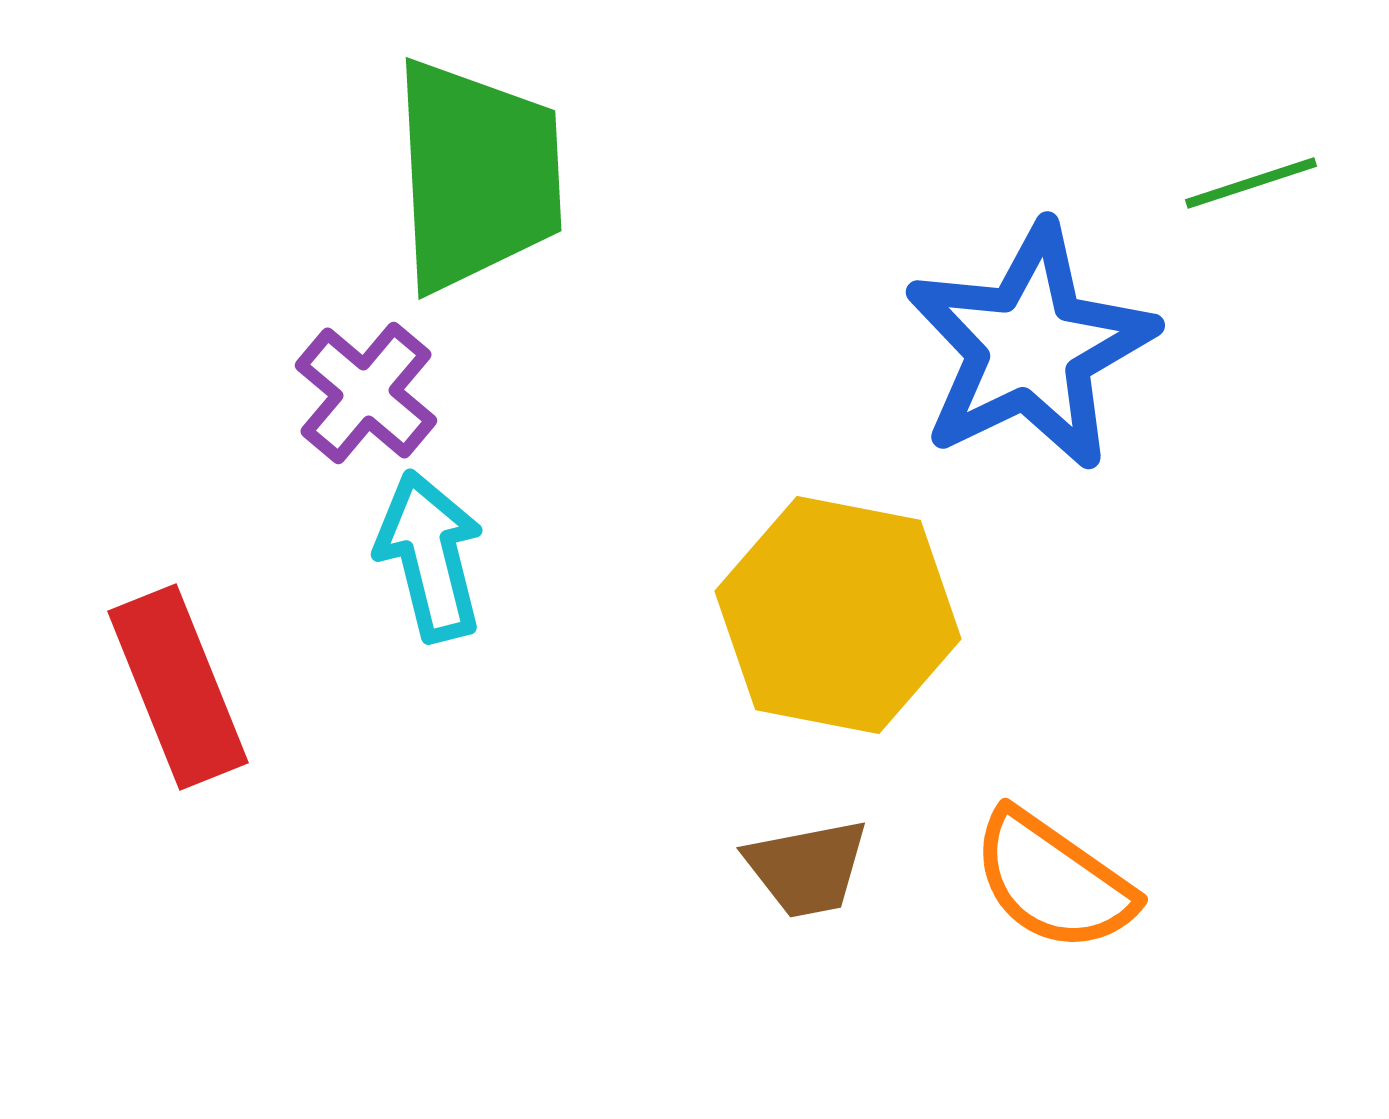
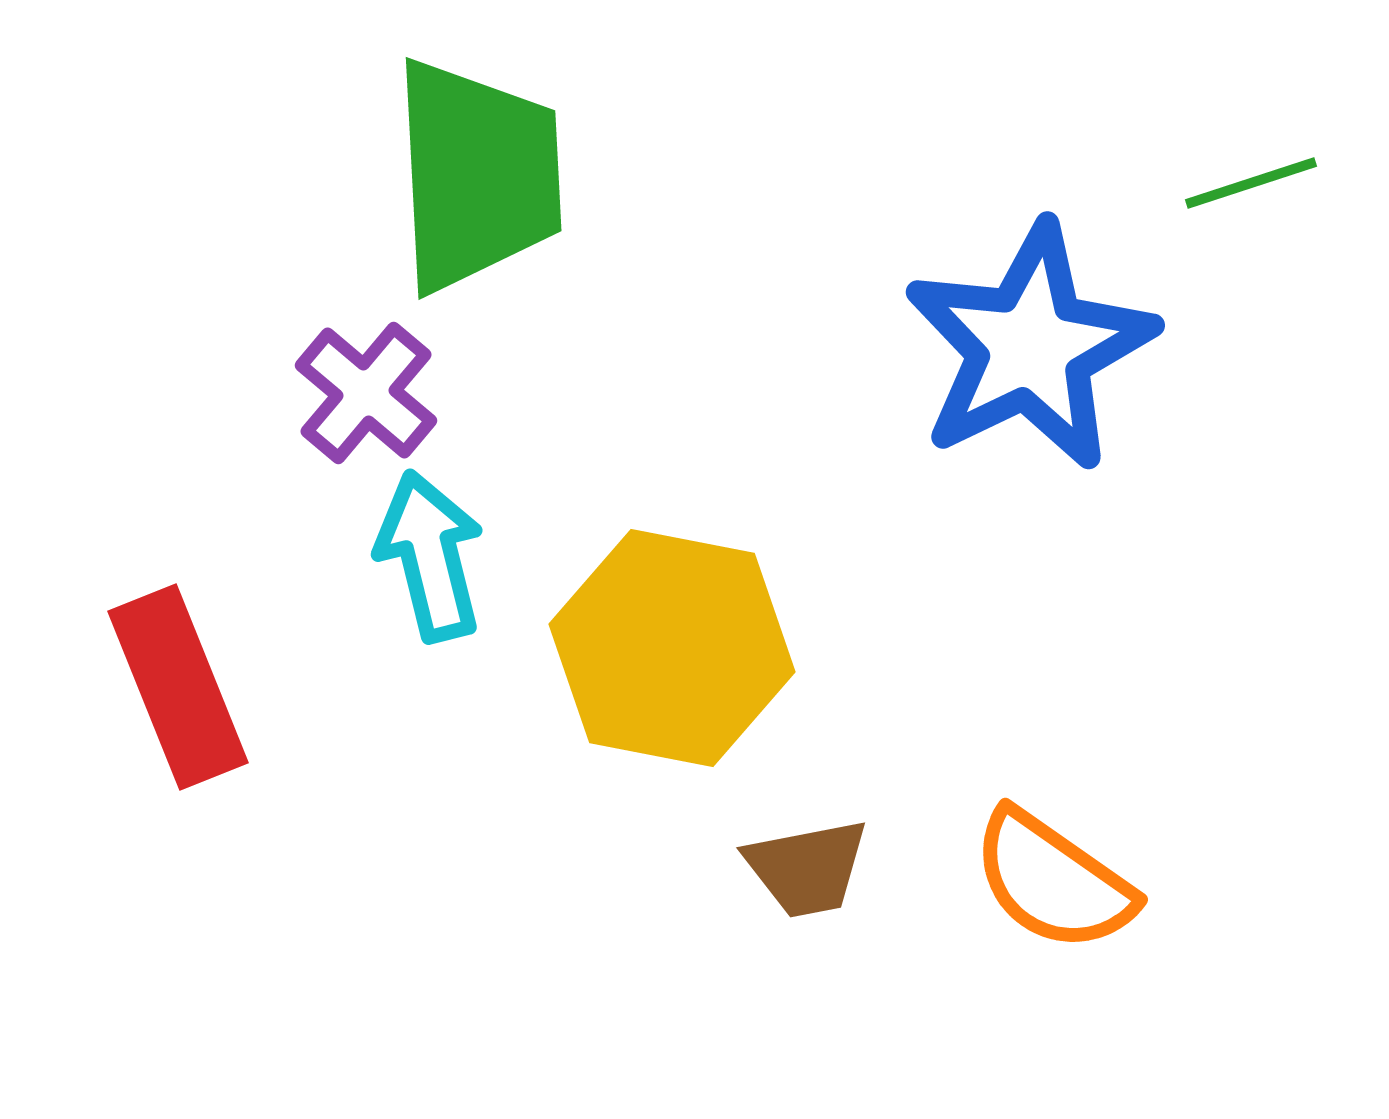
yellow hexagon: moved 166 px left, 33 px down
